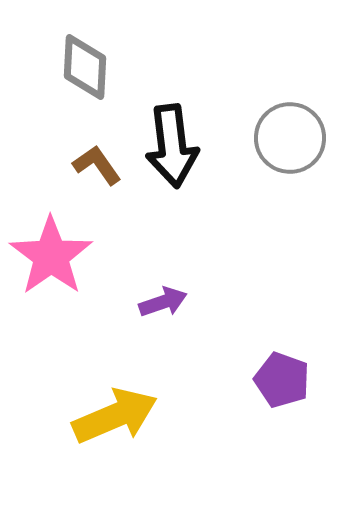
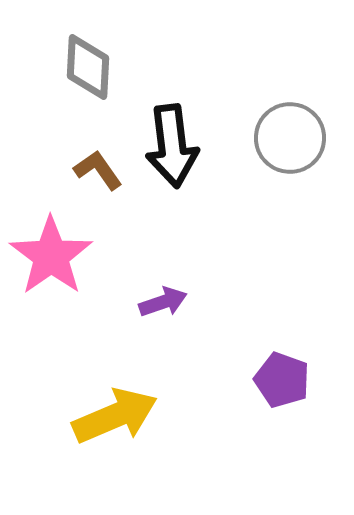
gray diamond: moved 3 px right
brown L-shape: moved 1 px right, 5 px down
